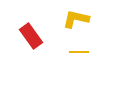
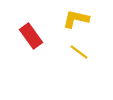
yellow line: rotated 36 degrees clockwise
